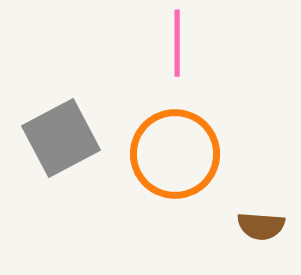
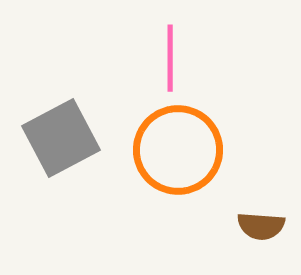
pink line: moved 7 px left, 15 px down
orange circle: moved 3 px right, 4 px up
